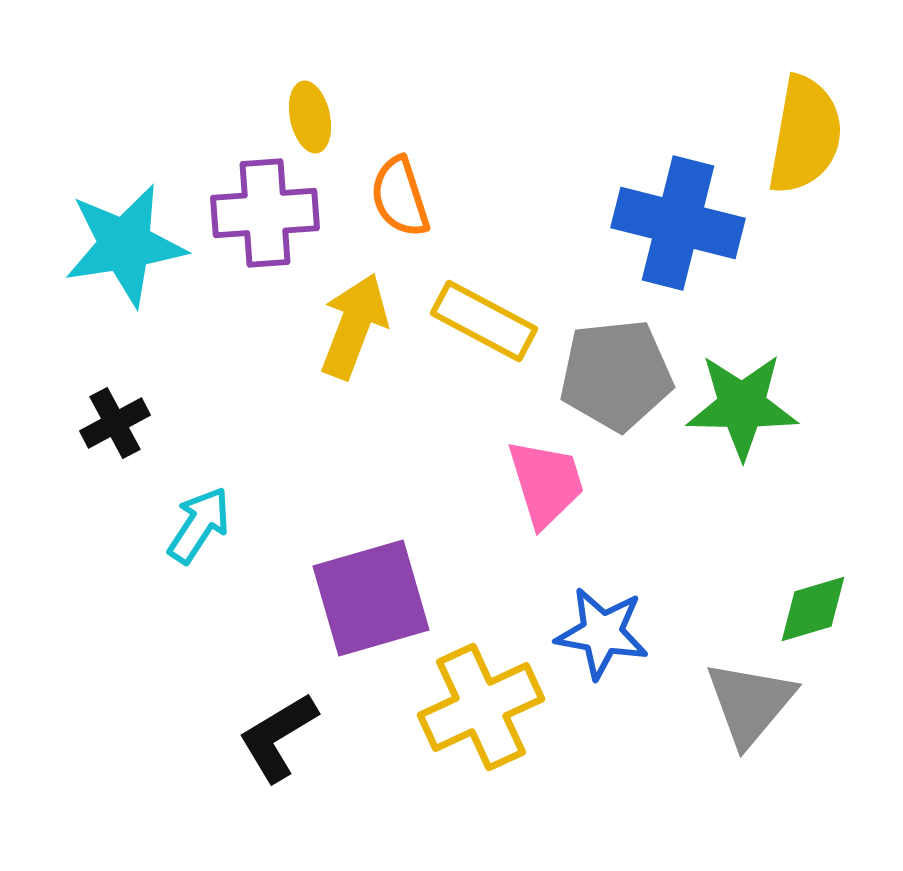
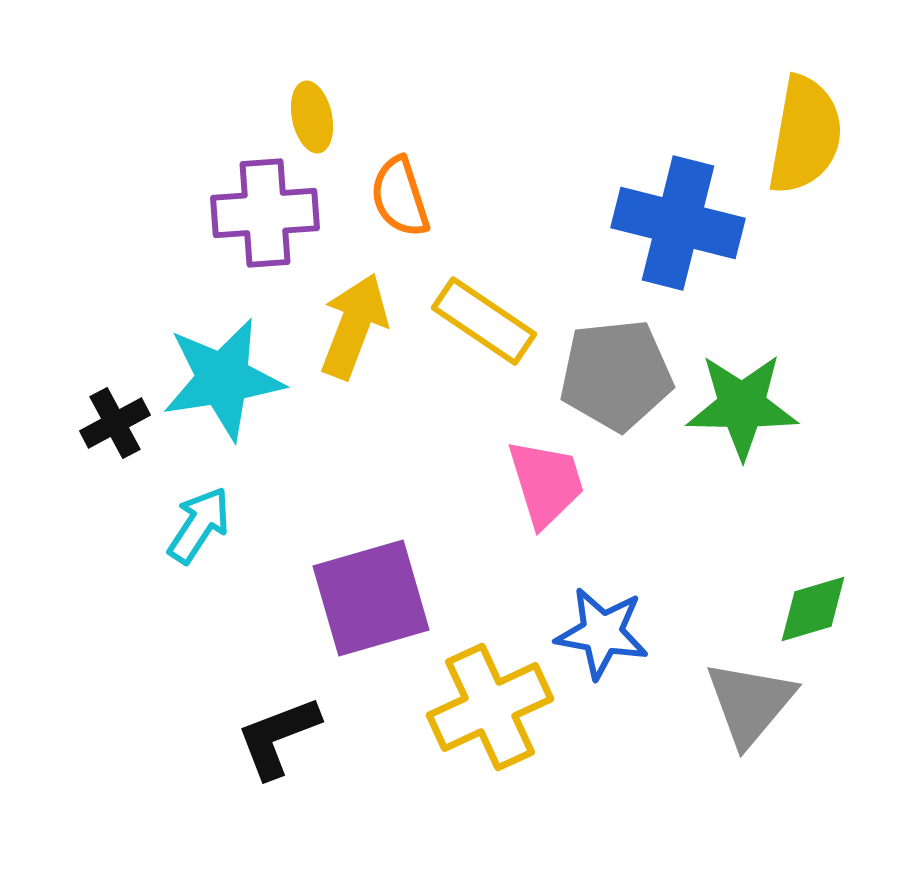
yellow ellipse: moved 2 px right
cyan star: moved 98 px right, 134 px down
yellow rectangle: rotated 6 degrees clockwise
yellow cross: moved 9 px right
black L-shape: rotated 10 degrees clockwise
